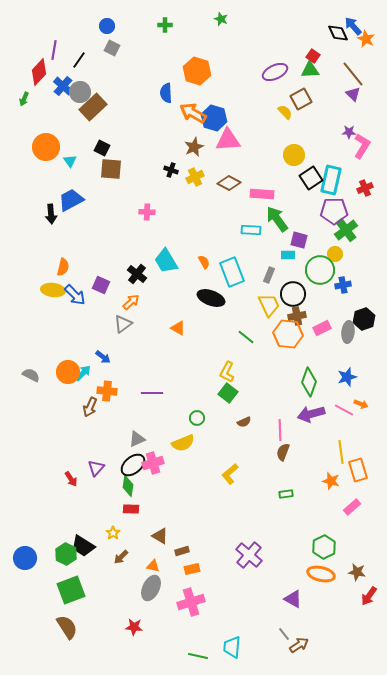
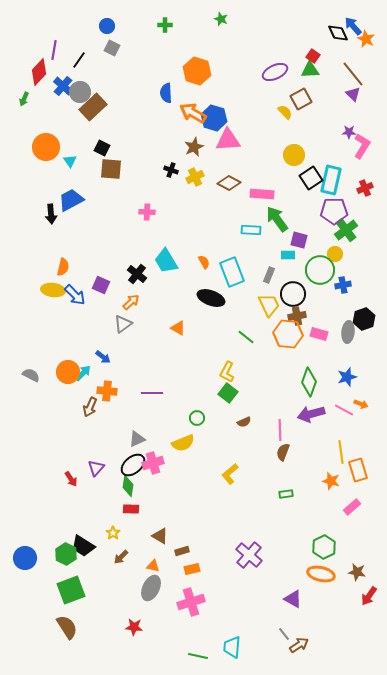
pink rectangle at (322, 328): moved 3 px left, 6 px down; rotated 42 degrees clockwise
